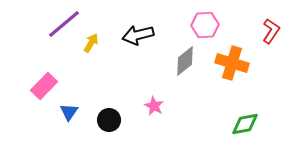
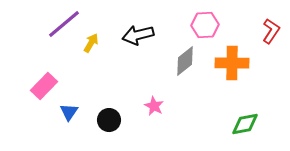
orange cross: rotated 16 degrees counterclockwise
